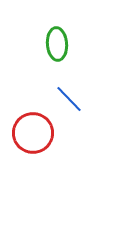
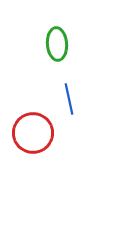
blue line: rotated 32 degrees clockwise
